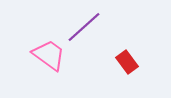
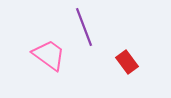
purple line: rotated 69 degrees counterclockwise
